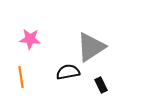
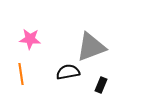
gray triangle: rotated 12 degrees clockwise
orange line: moved 3 px up
black rectangle: rotated 49 degrees clockwise
